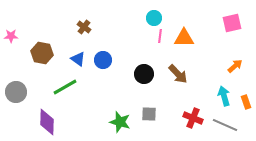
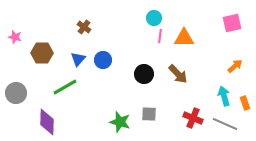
pink star: moved 4 px right, 1 px down; rotated 16 degrees clockwise
brown hexagon: rotated 10 degrees counterclockwise
blue triangle: rotated 35 degrees clockwise
gray circle: moved 1 px down
orange rectangle: moved 1 px left, 1 px down
gray line: moved 1 px up
